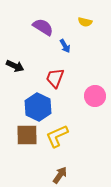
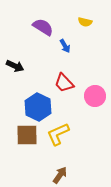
red trapezoid: moved 9 px right, 5 px down; rotated 65 degrees counterclockwise
yellow L-shape: moved 1 px right, 2 px up
